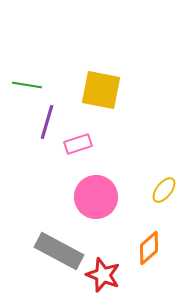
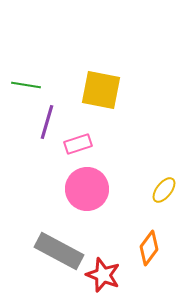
green line: moved 1 px left
pink circle: moved 9 px left, 8 px up
orange diamond: rotated 12 degrees counterclockwise
